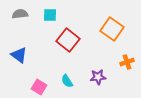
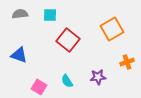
orange square: rotated 25 degrees clockwise
blue triangle: rotated 18 degrees counterclockwise
